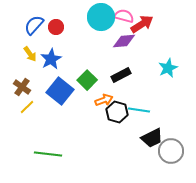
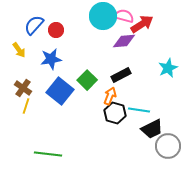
cyan circle: moved 2 px right, 1 px up
red circle: moved 3 px down
yellow arrow: moved 11 px left, 4 px up
blue star: rotated 20 degrees clockwise
brown cross: moved 1 px right, 1 px down
orange arrow: moved 6 px right, 4 px up; rotated 48 degrees counterclockwise
yellow line: moved 1 px left, 1 px up; rotated 28 degrees counterclockwise
black hexagon: moved 2 px left, 1 px down
black trapezoid: moved 9 px up
gray circle: moved 3 px left, 5 px up
